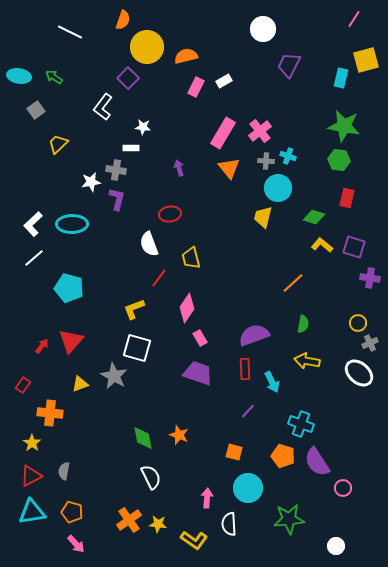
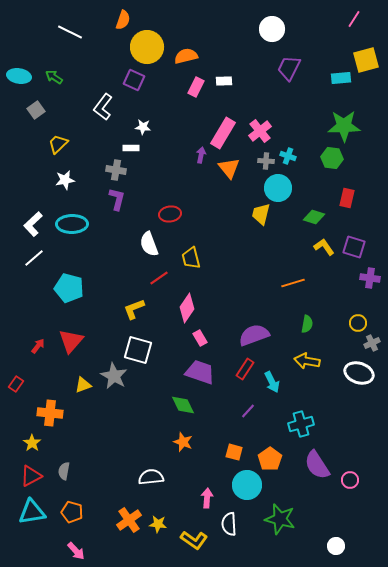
white circle at (263, 29): moved 9 px right
purple trapezoid at (289, 65): moved 3 px down
purple square at (128, 78): moved 6 px right, 2 px down; rotated 20 degrees counterclockwise
cyan rectangle at (341, 78): rotated 72 degrees clockwise
white rectangle at (224, 81): rotated 28 degrees clockwise
green star at (344, 126): rotated 12 degrees counterclockwise
green hexagon at (339, 160): moved 7 px left, 2 px up
purple arrow at (179, 168): moved 22 px right, 13 px up; rotated 28 degrees clockwise
white star at (91, 182): moved 26 px left, 2 px up
yellow trapezoid at (263, 217): moved 2 px left, 3 px up
yellow L-shape at (322, 245): moved 2 px right, 2 px down; rotated 15 degrees clockwise
red line at (159, 278): rotated 18 degrees clockwise
orange line at (293, 283): rotated 25 degrees clockwise
green semicircle at (303, 324): moved 4 px right
gray cross at (370, 343): moved 2 px right
red arrow at (42, 346): moved 4 px left
white square at (137, 348): moved 1 px right, 2 px down
red rectangle at (245, 369): rotated 35 degrees clockwise
purple trapezoid at (198, 373): moved 2 px right, 1 px up
white ellipse at (359, 373): rotated 24 degrees counterclockwise
yellow triangle at (80, 384): moved 3 px right, 1 px down
red rectangle at (23, 385): moved 7 px left, 1 px up
cyan cross at (301, 424): rotated 35 degrees counterclockwise
orange star at (179, 435): moved 4 px right, 7 px down
green diamond at (143, 438): moved 40 px right, 33 px up; rotated 15 degrees counterclockwise
orange pentagon at (283, 456): moved 13 px left, 3 px down; rotated 20 degrees clockwise
purple semicircle at (317, 462): moved 3 px down
white semicircle at (151, 477): rotated 70 degrees counterclockwise
cyan circle at (248, 488): moved 1 px left, 3 px up
pink circle at (343, 488): moved 7 px right, 8 px up
green star at (289, 519): moved 9 px left; rotated 20 degrees clockwise
pink arrow at (76, 544): moved 7 px down
